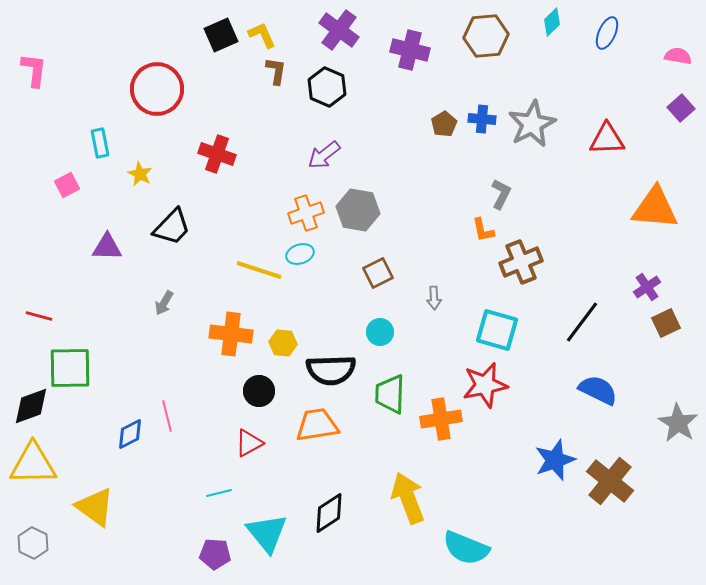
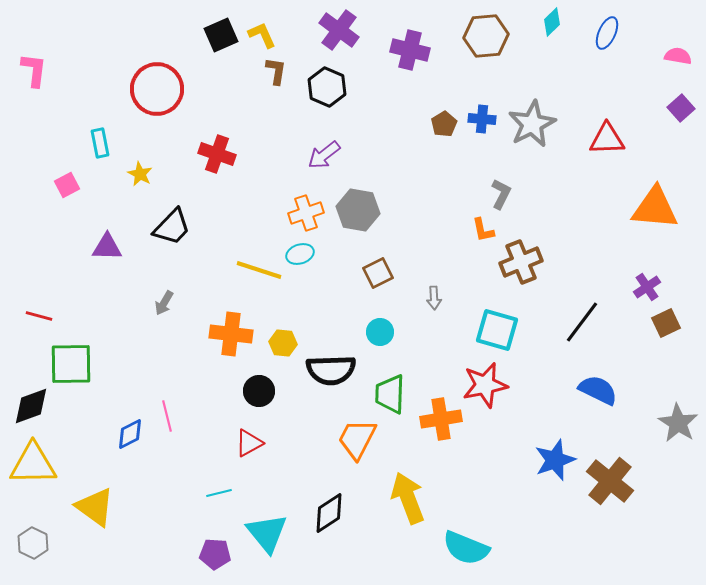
green square at (70, 368): moved 1 px right, 4 px up
orange trapezoid at (317, 425): moved 40 px right, 14 px down; rotated 54 degrees counterclockwise
